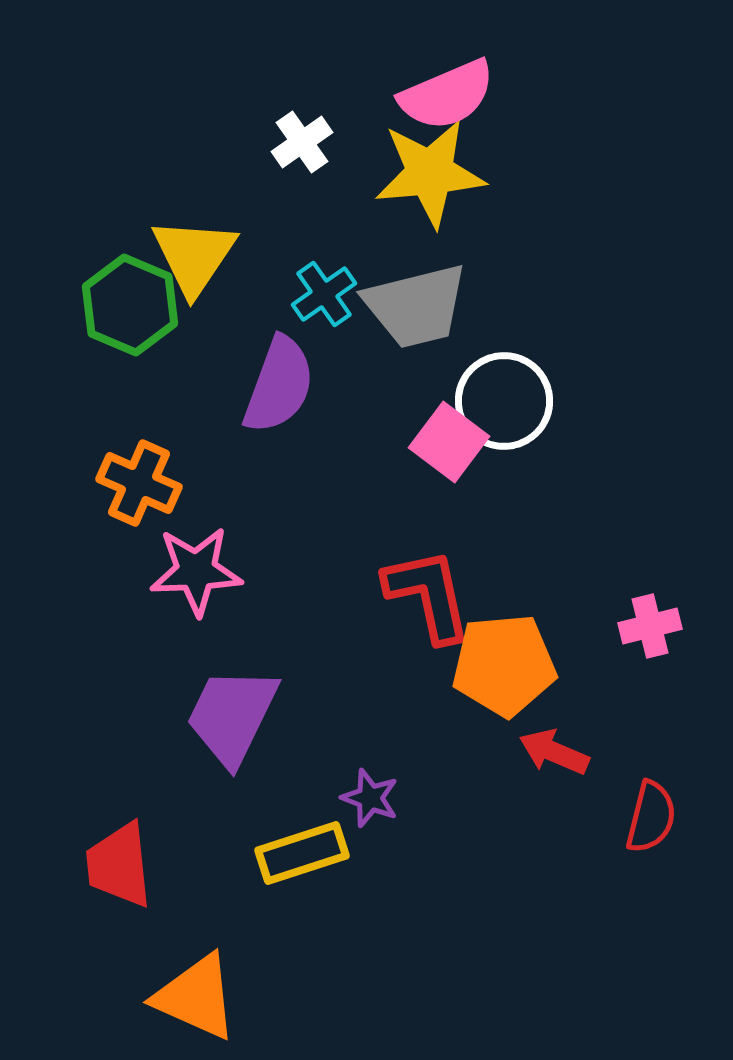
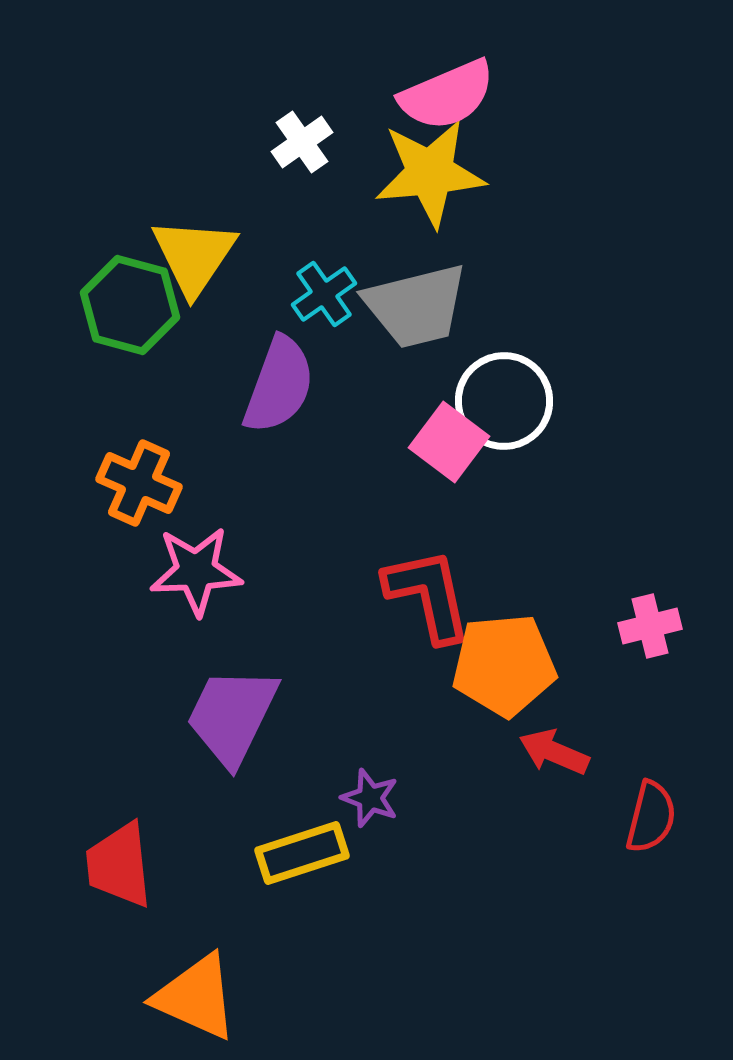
green hexagon: rotated 8 degrees counterclockwise
